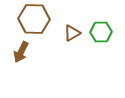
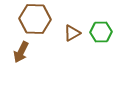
brown hexagon: moved 1 px right
